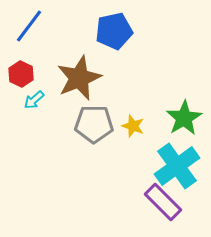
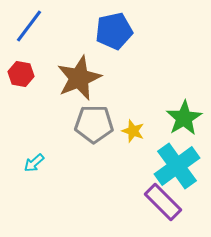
red hexagon: rotated 15 degrees counterclockwise
cyan arrow: moved 63 px down
yellow star: moved 5 px down
